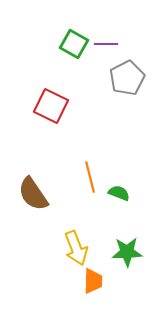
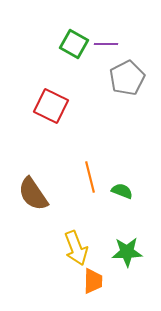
green semicircle: moved 3 px right, 2 px up
